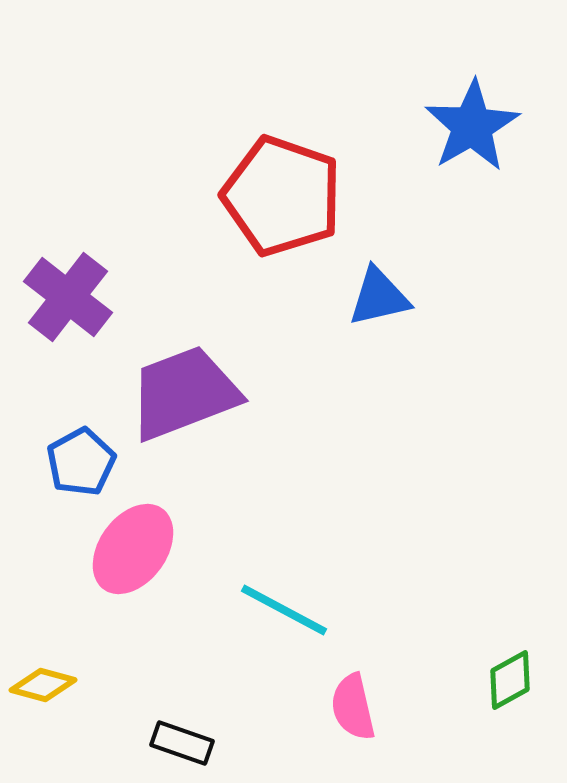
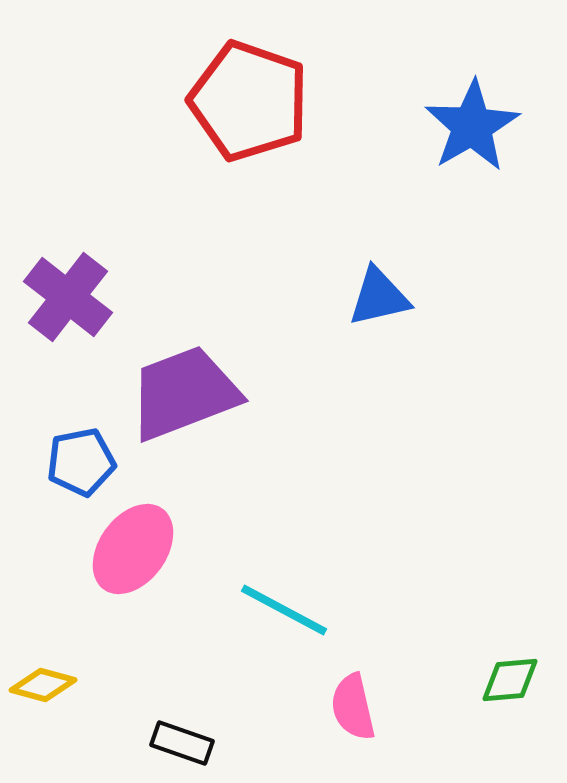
red pentagon: moved 33 px left, 95 px up
blue pentagon: rotated 18 degrees clockwise
green diamond: rotated 24 degrees clockwise
